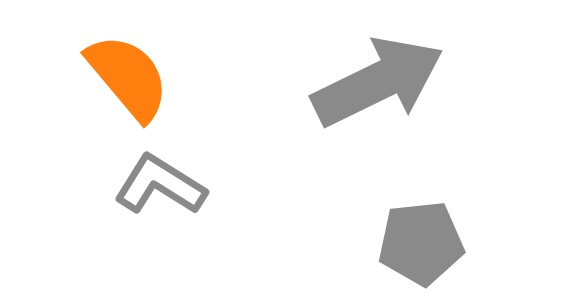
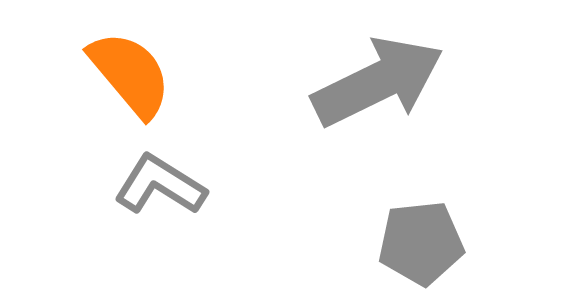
orange semicircle: moved 2 px right, 3 px up
